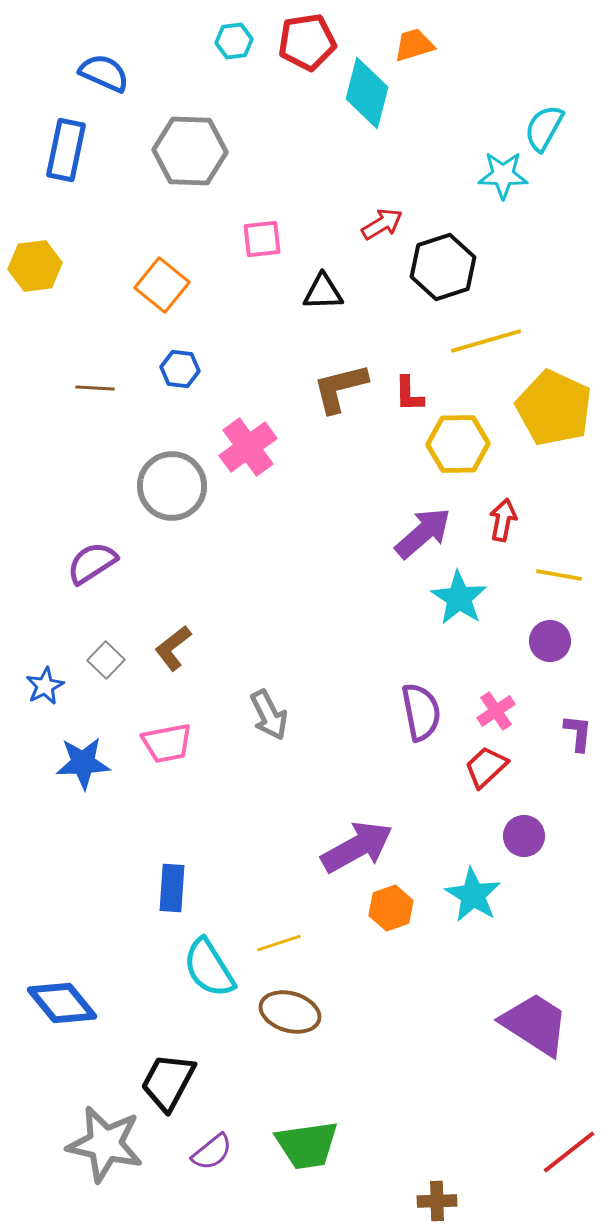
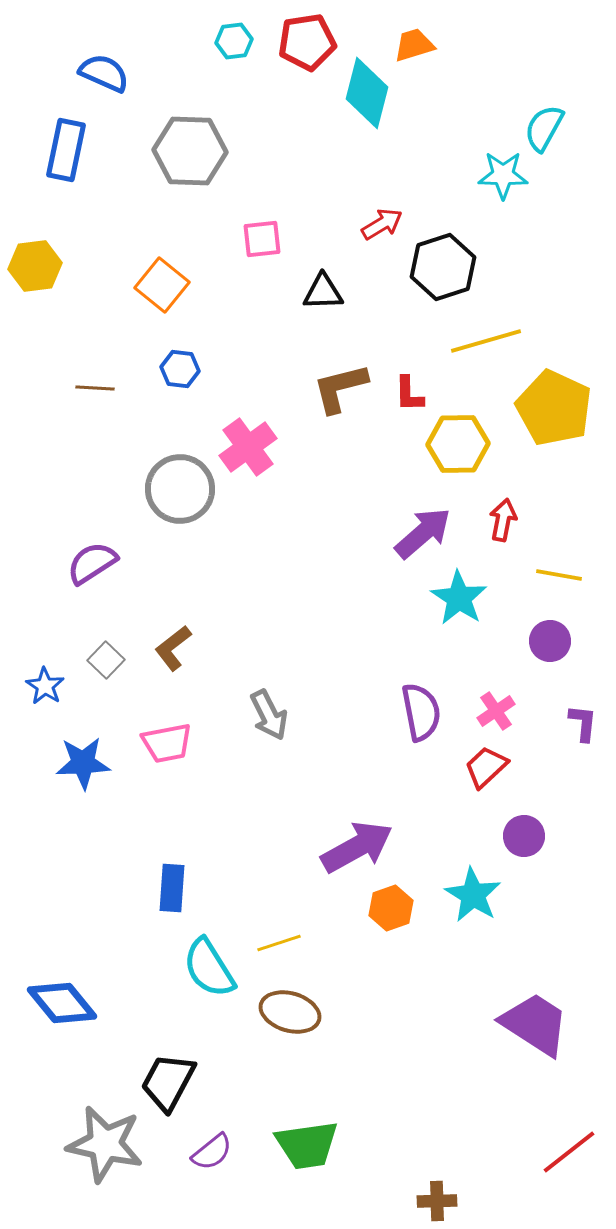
gray circle at (172, 486): moved 8 px right, 3 px down
blue star at (45, 686): rotated 12 degrees counterclockwise
purple L-shape at (578, 733): moved 5 px right, 10 px up
